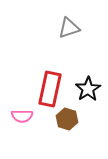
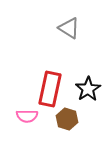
gray triangle: rotated 50 degrees clockwise
pink semicircle: moved 5 px right
